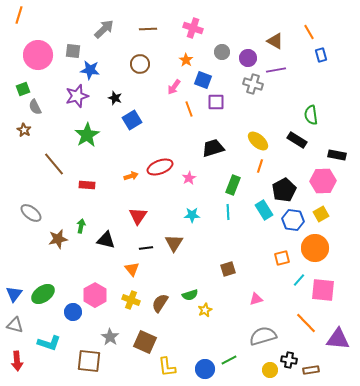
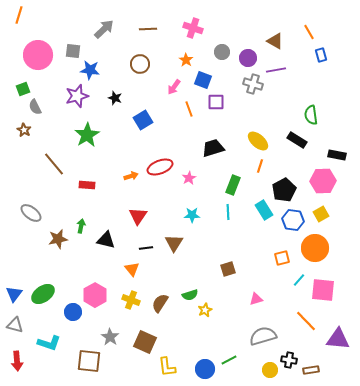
blue square at (132, 120): moved 11 px right
orange line at (306, 323): moved 2 px up
